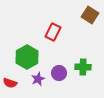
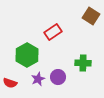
brown square: moved 1 px right, 1 px down
red rectangle: rotated 30 degrees clockwise
green hexagon: moved 2 px up
green cross: moved 4 px up
purple circle: moved 1 px left, 4 px down
